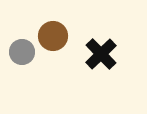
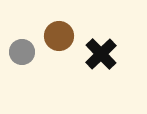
brown circle: moved 6 px right
